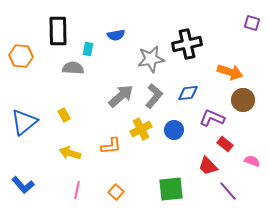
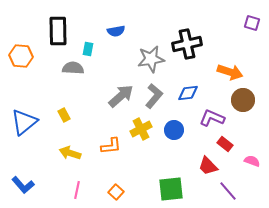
blue semicircle: moved 4 px up
